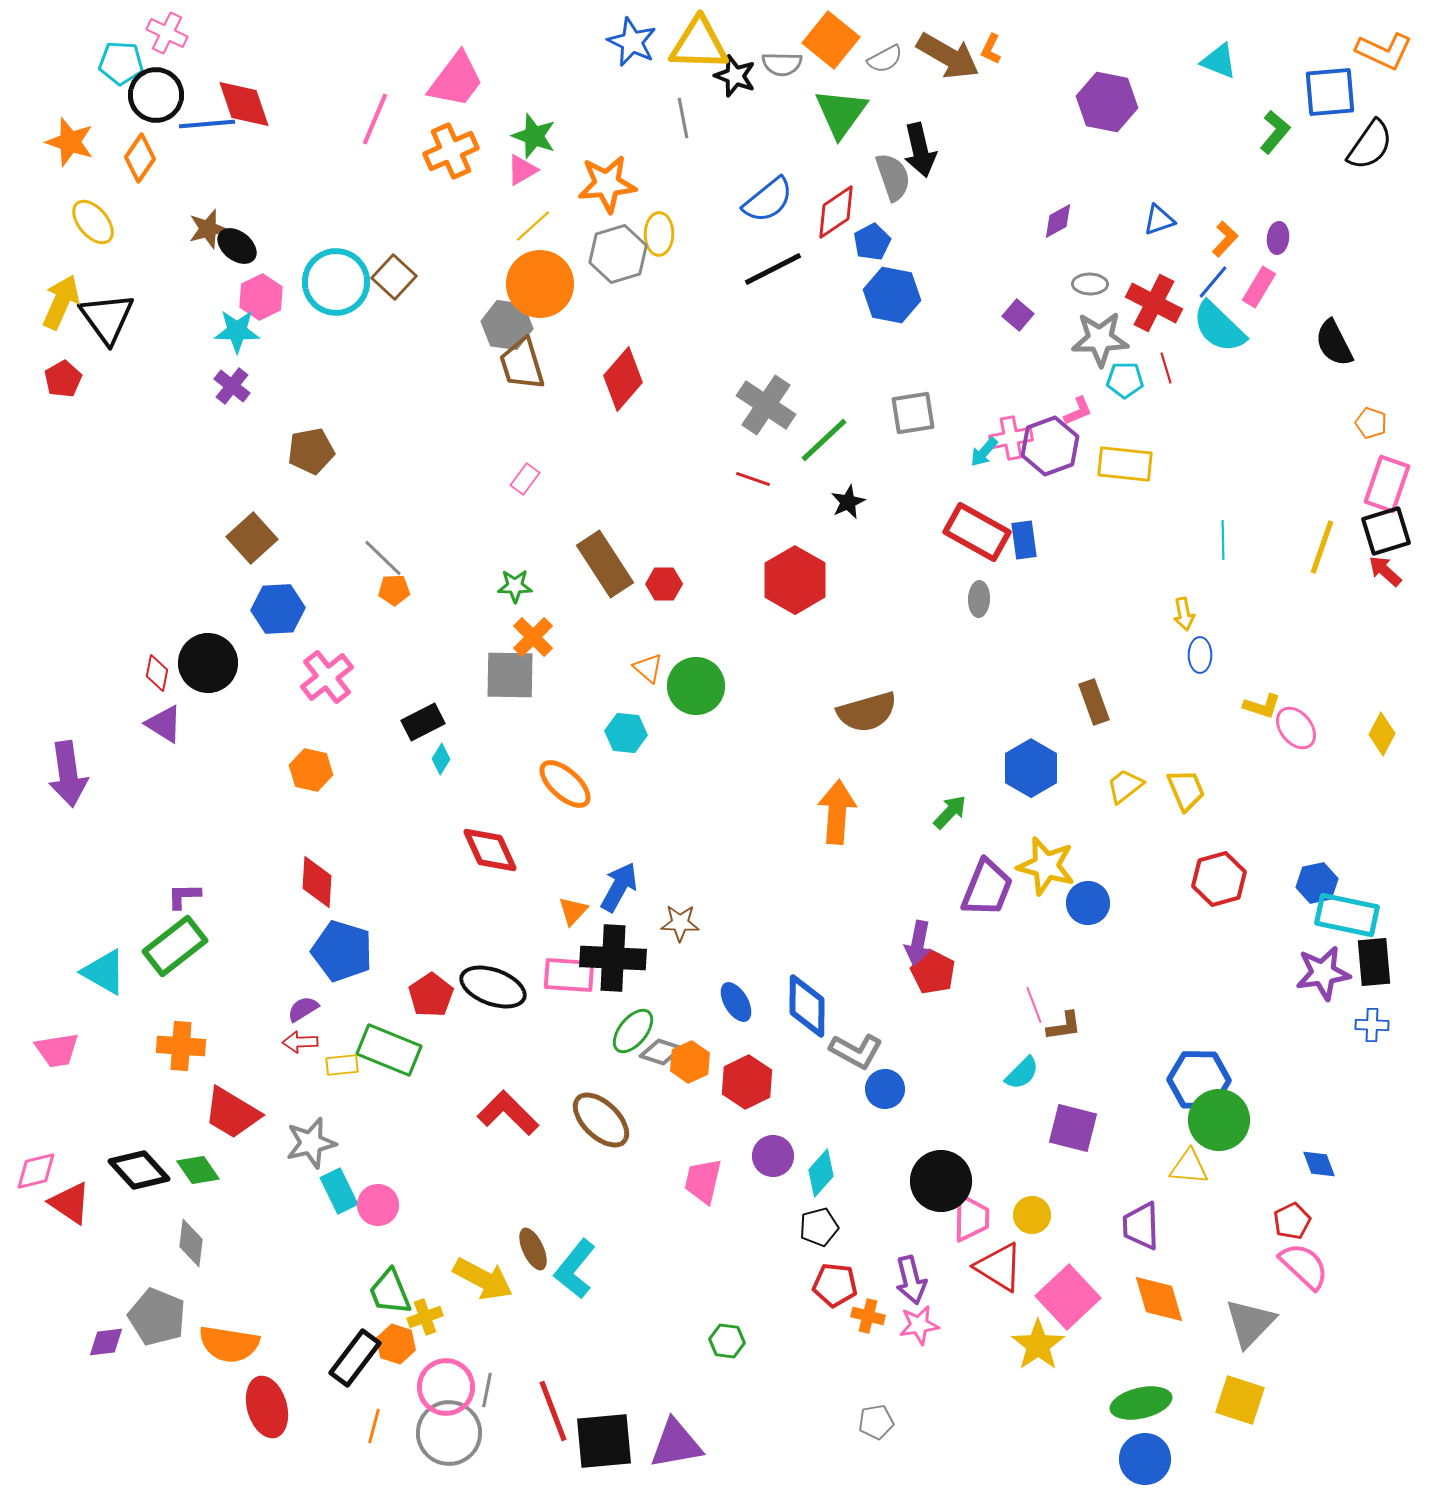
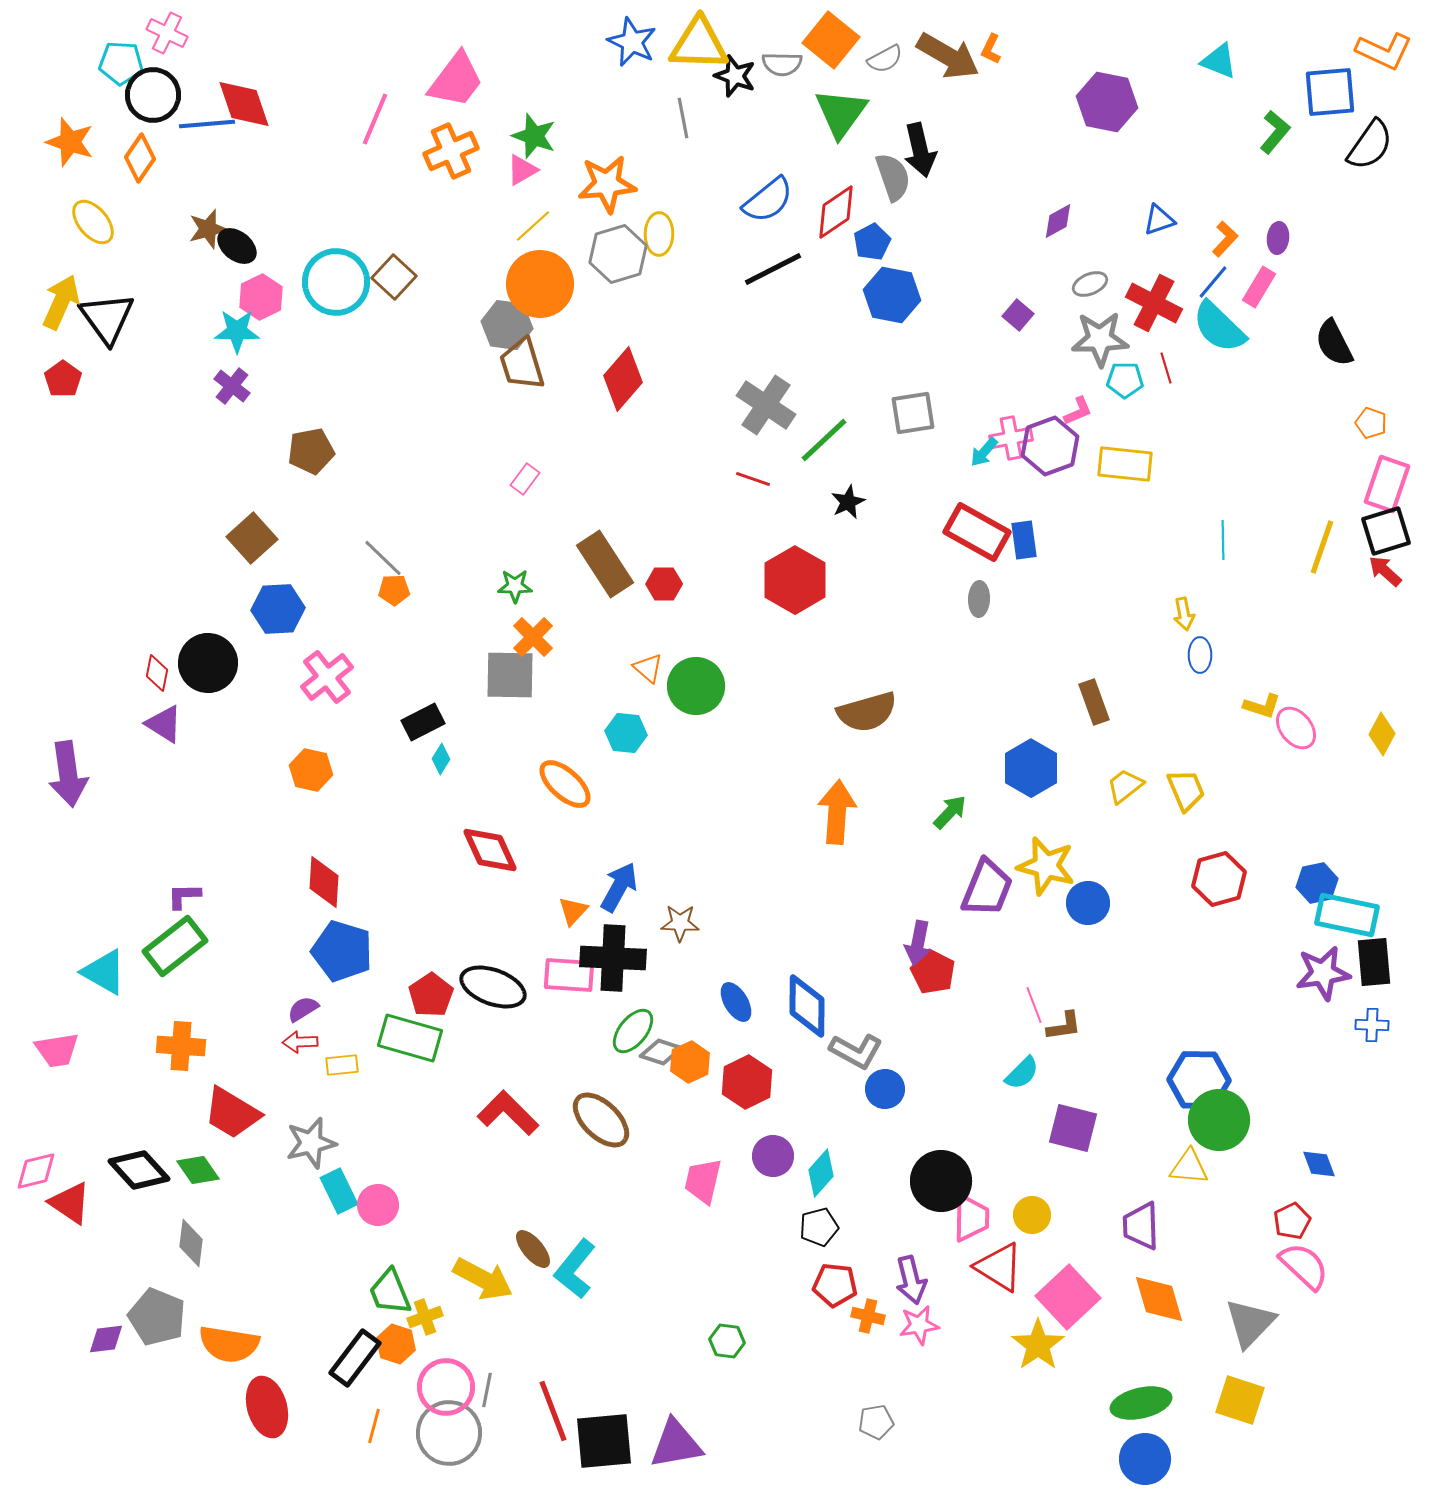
black circle at (156, 95): moved 3 px left
gray ellipse at (1090, 284): rotated 24 degrees counterclockwise
red pentagon at (63, 379): rotated 6 degrees counterclockwise
red diamond at (317, 882): moved 7 px right
green rectangle at (389, 1050): moved 21 px right, 12 px up; rotated 6 degrees counterclockwise
brown ellipse at (533, 1249): rotated 15 degrees counterclockwise
purple diamond at (106, 1342): moved 3 px up
